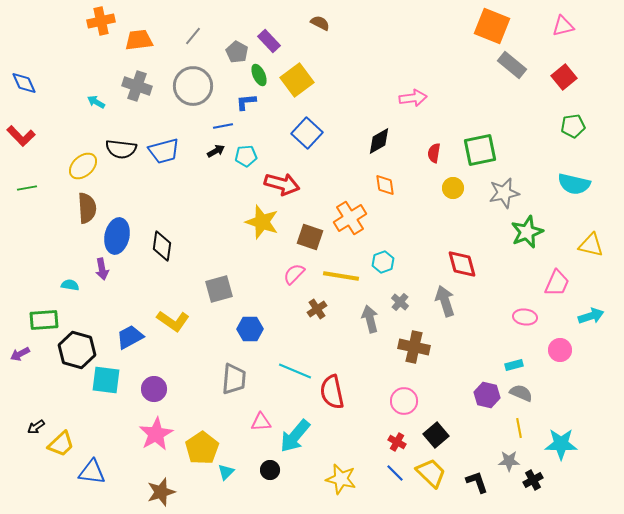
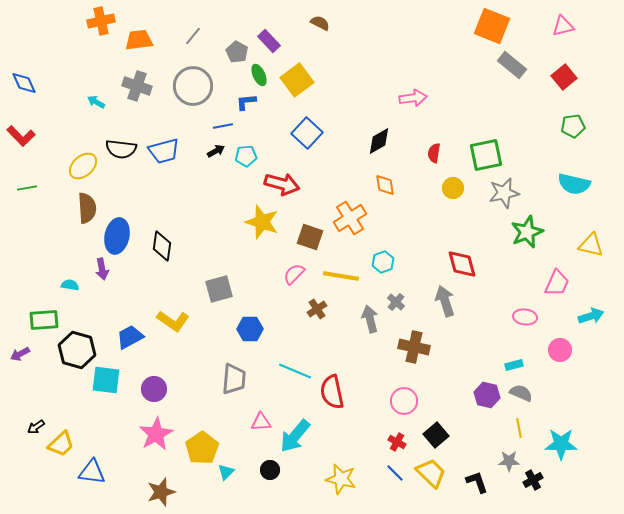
green square at (480, 150): moved 6 px right, 5 px down
gray cross at (400, 302): moved 4 px left
